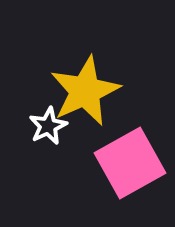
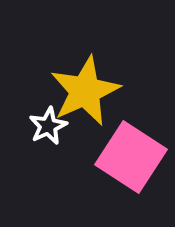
pink square: moved 1 px right, 6 px up; rotated 28 degrees counterclockwise
